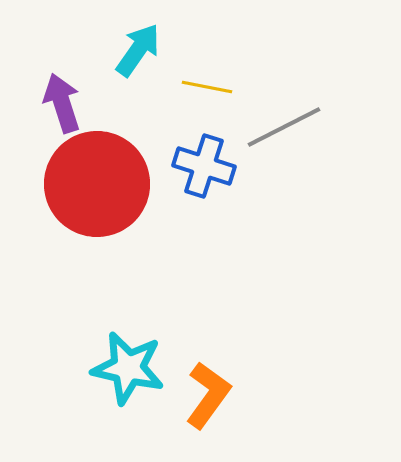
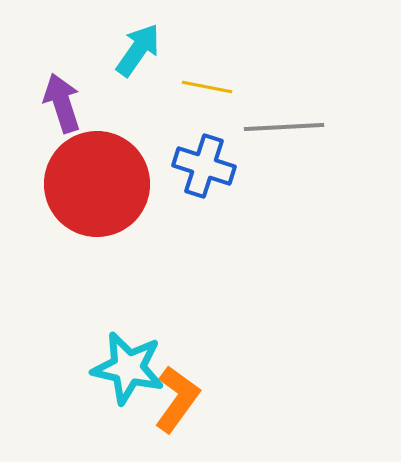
gray line: rotated 24 degrees clockwise
orange L-shape: moved 31 px left, 4 px down
